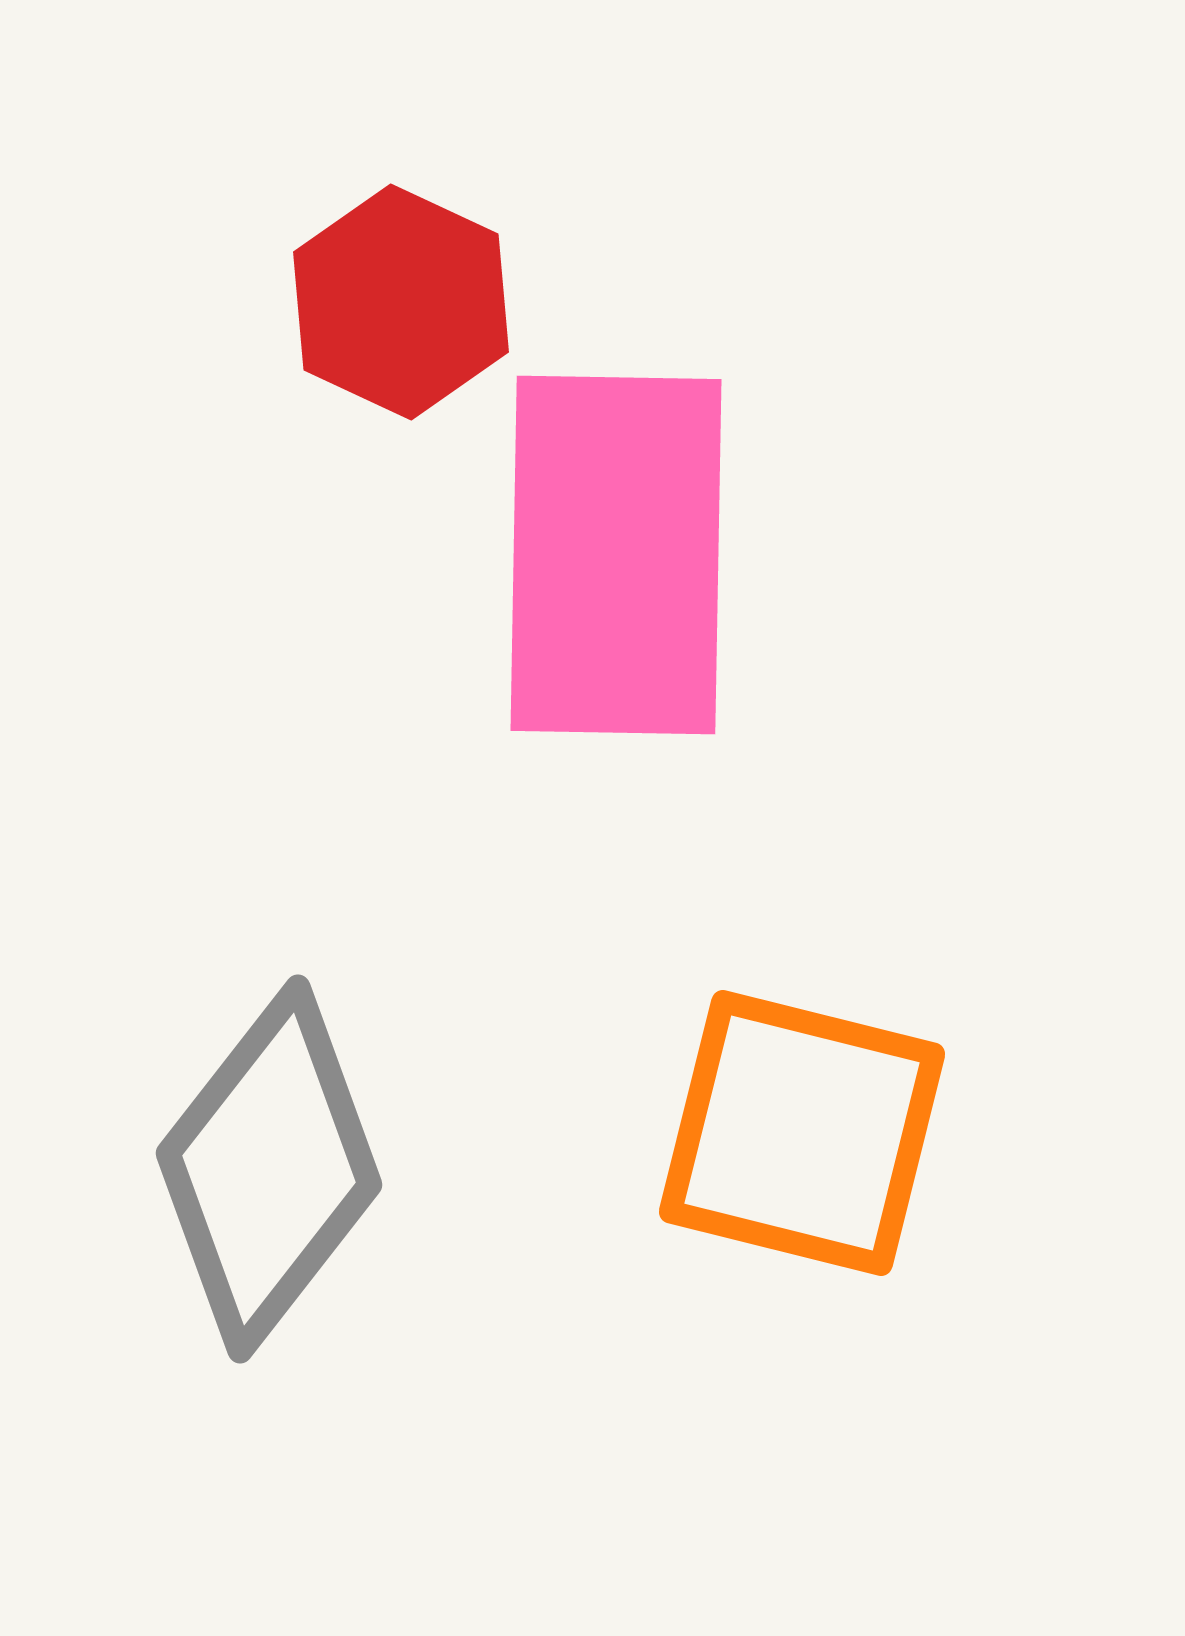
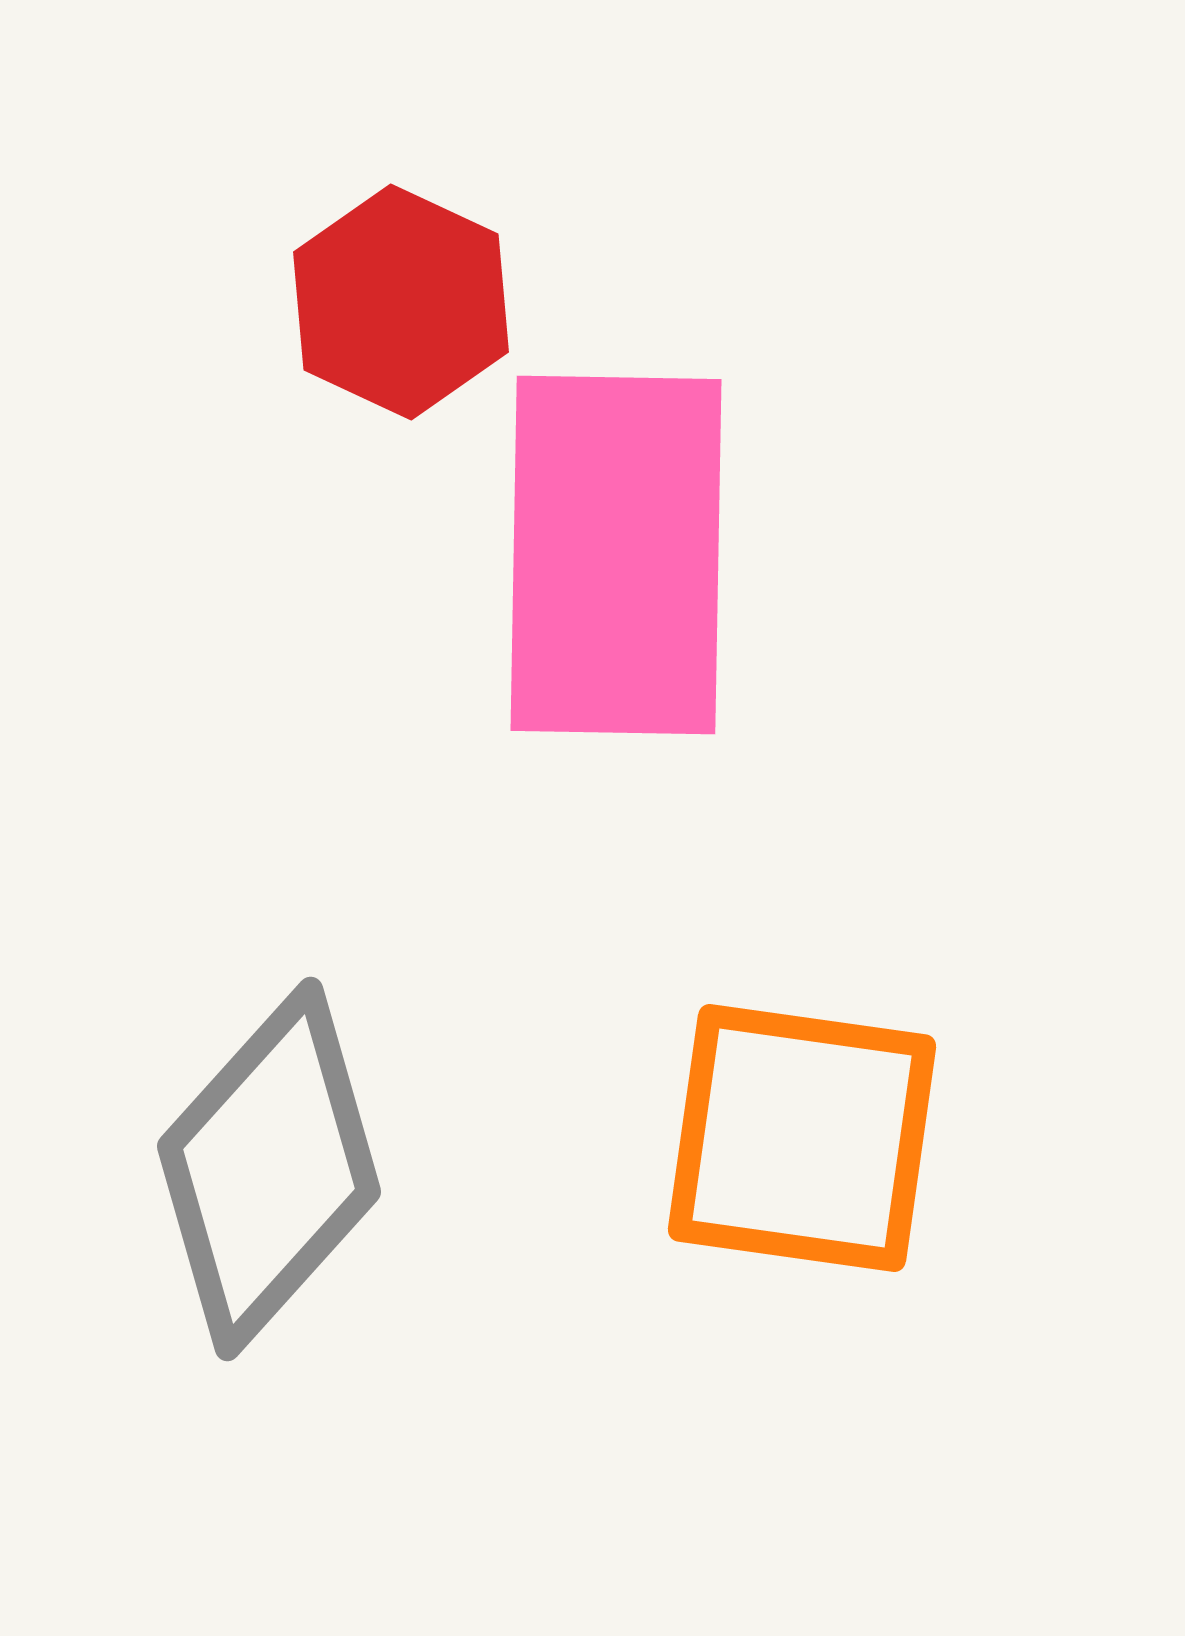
orange square: moved 5 px down; rotated 6 degrees counterclockwise
gray diamond: rotated 4 degrees clockwise
